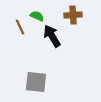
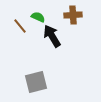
green semicircle: moved 1 px right, 1 px down
brown line: moved 1 px up; rotated 14 degrees counterclockwise
gray square: rotated 20 degrees counterclockwise
